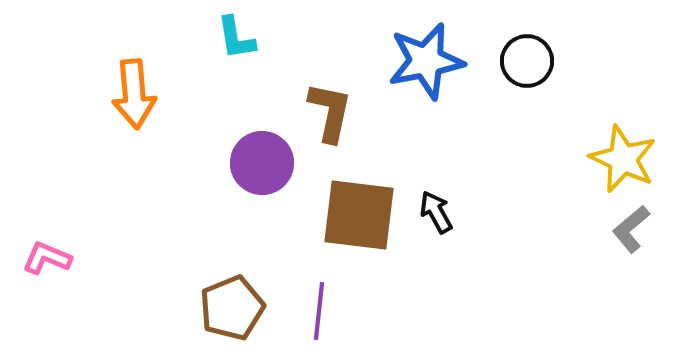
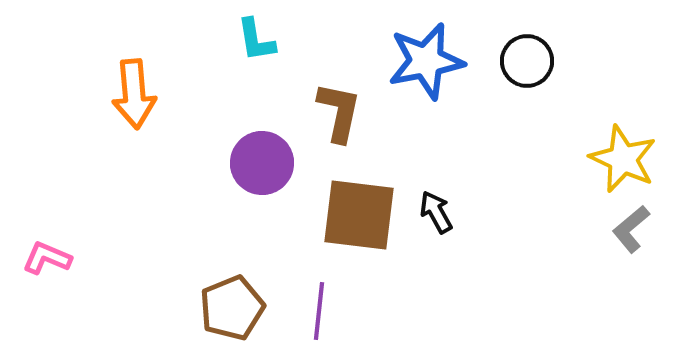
cyan L-shape: moved 20 px right, 2 px down
brown L-shape: moved 9 px right
